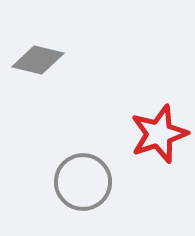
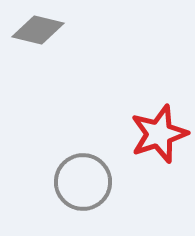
gray diamond: moved 30 px up
